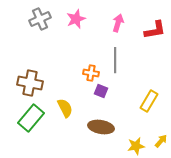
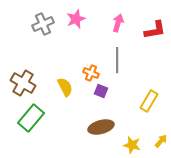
gray cross: moved 3 px right, 5 px down
gray line: moved 2 px right
orange cross: rotated 14 degrees clockwise
brown cross: moved 7 px left; rotated 20 degrees clockwise
yellow semicircle: moved 21 px up
brown ellipse: rotated 25 degrees counterclockwise
yellow star: moved 4 px left, 1 px up; rotated 24 degrees clockwise
